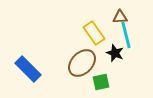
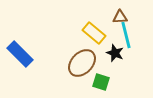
yellow rectangle: rotated 15 degrees counterclockwise
blue rectangle: moved 8 px left, 15 px up
green square: rotated 30 degrees clockwise
